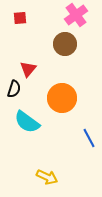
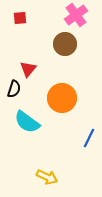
blue line: rotated 54 degrees clockwise
